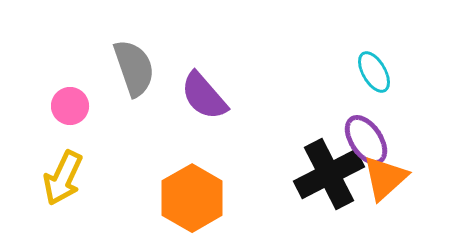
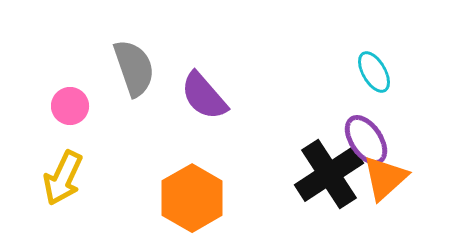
black cross: rotated 6 degrees counterclockwise
